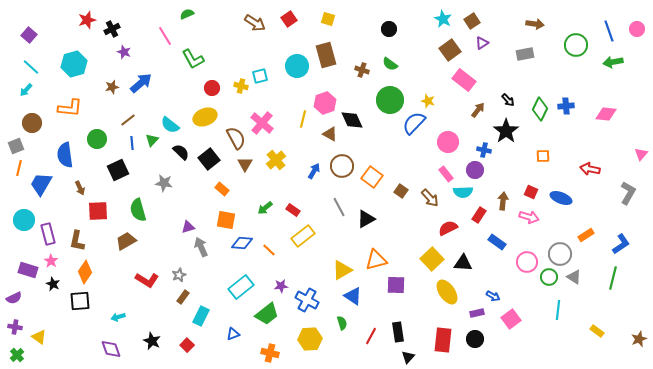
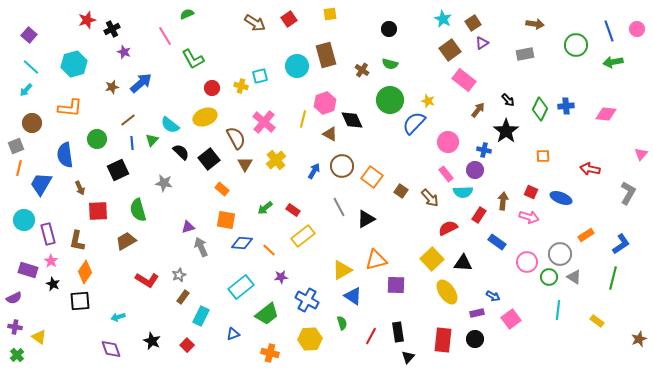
yellow square at (328, 19): moved 2 px right, 5 px up; rotated 24 degrees counterclockwise
brown square at (472, 21): moved 1 px right, 2 px down
green semicircle at (390, 64): rotated 21 degrees counterclockwise
brown cross at (362, 70): rotated 16 degrees clockwise
pink cross at (262, 123): moved 2 px right, 1 px up
purple star at (281, 286): moved 9 px up
yellow rectangle at (597, 331): moved 10 px up
